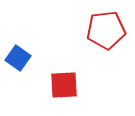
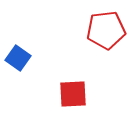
red square: moved 9 px right, 9 px down
